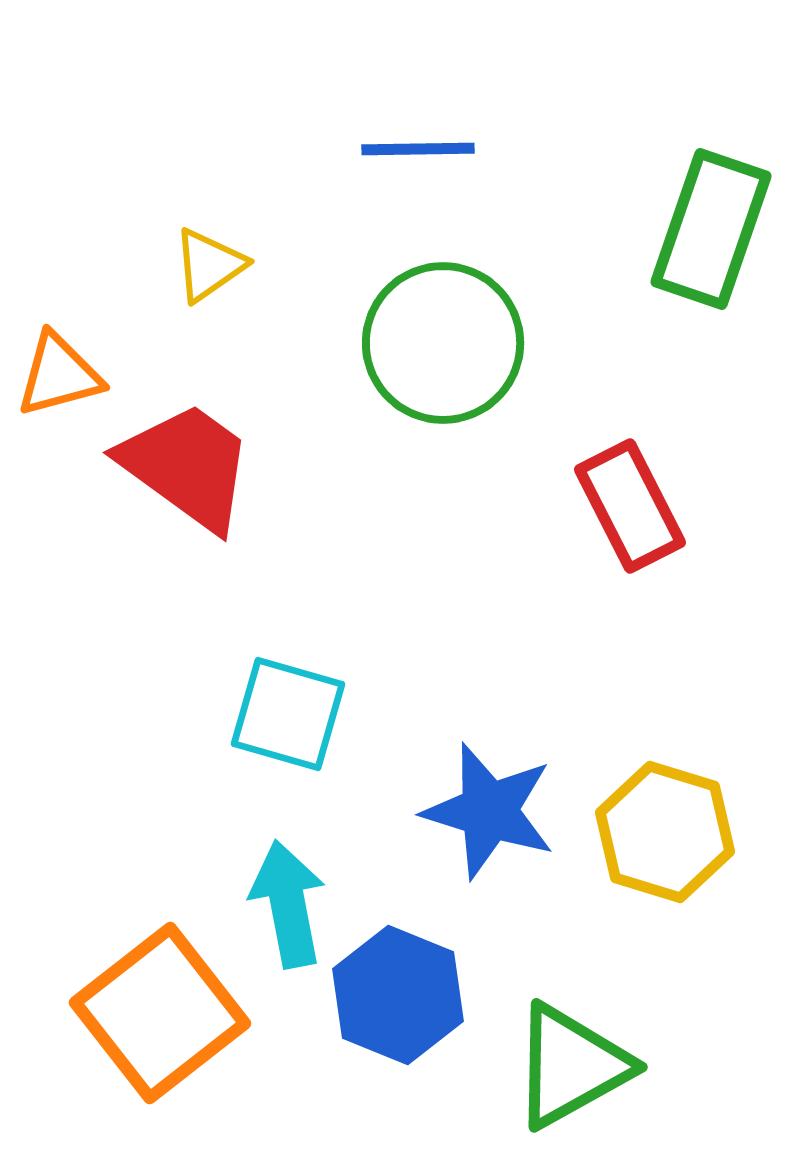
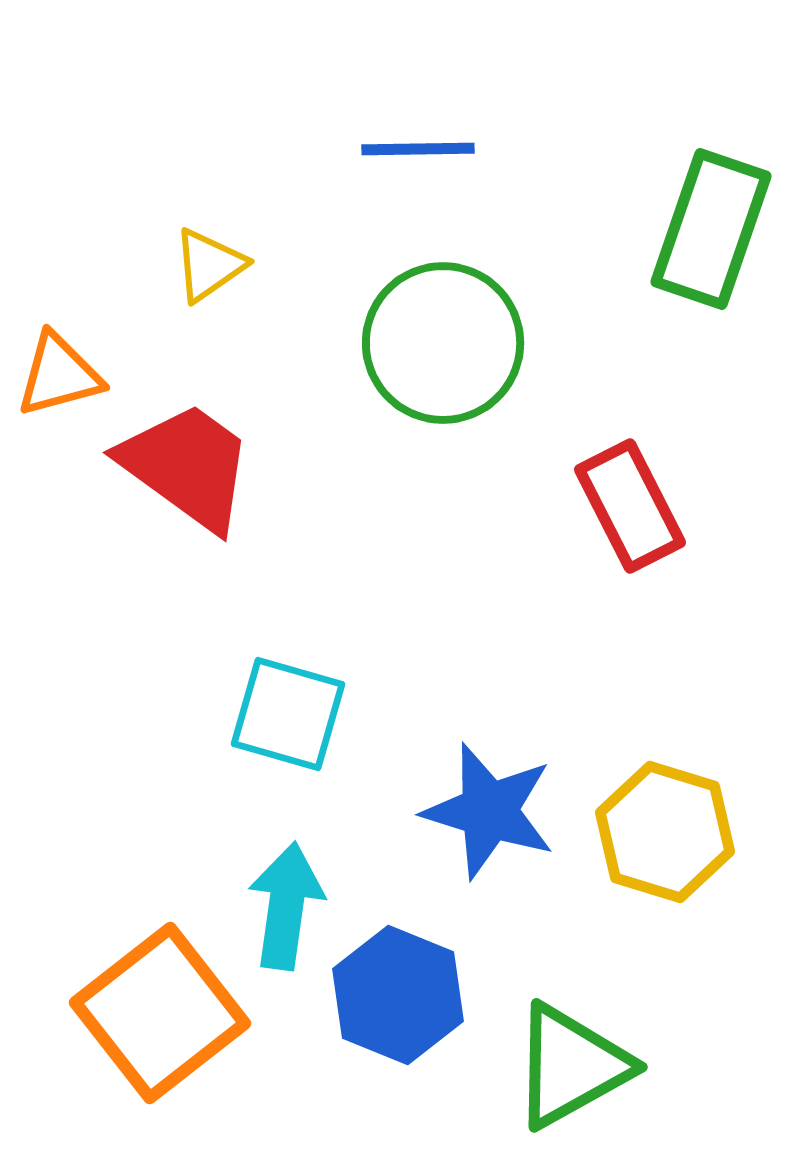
cyan arrow: moved 2 px left, 2 px down; rotated 19 degrees clockwise
